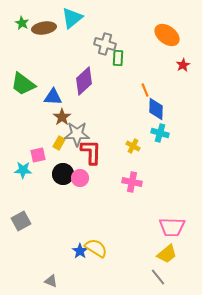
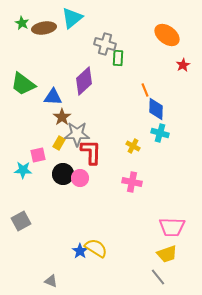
yellow trapezoid: rotated 20 degrees clockwise
